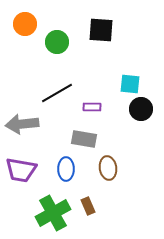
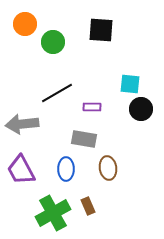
green circle: moved 4 px left
purple trapezoid: rotated 52 degrees clockwise
